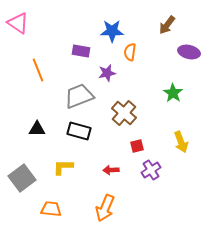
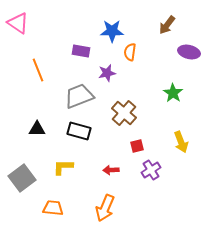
orange trapezoid: moved 2 px right, 1 px up
